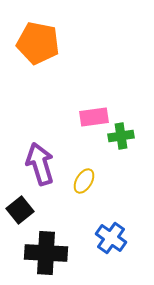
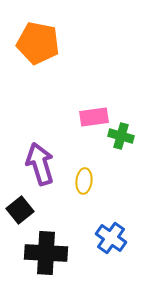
green cross: rotated 25 degrees clockwise
yellow ellipse: rotated 25 degrees counterclockwise
